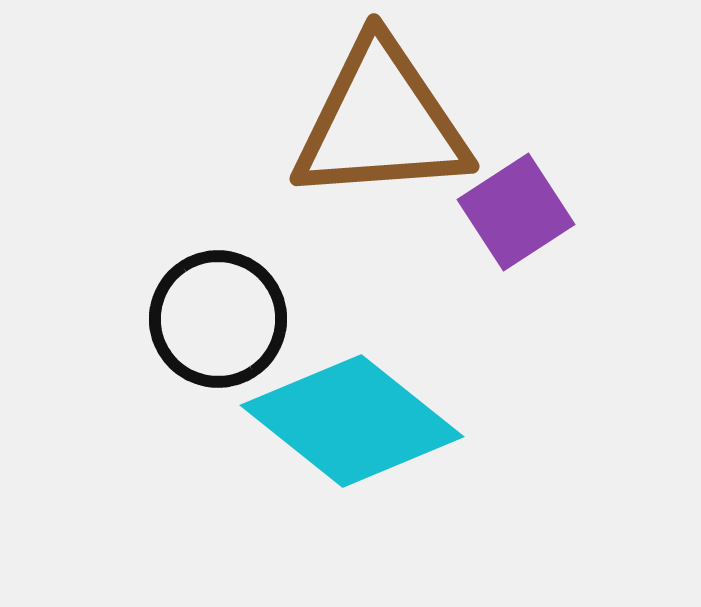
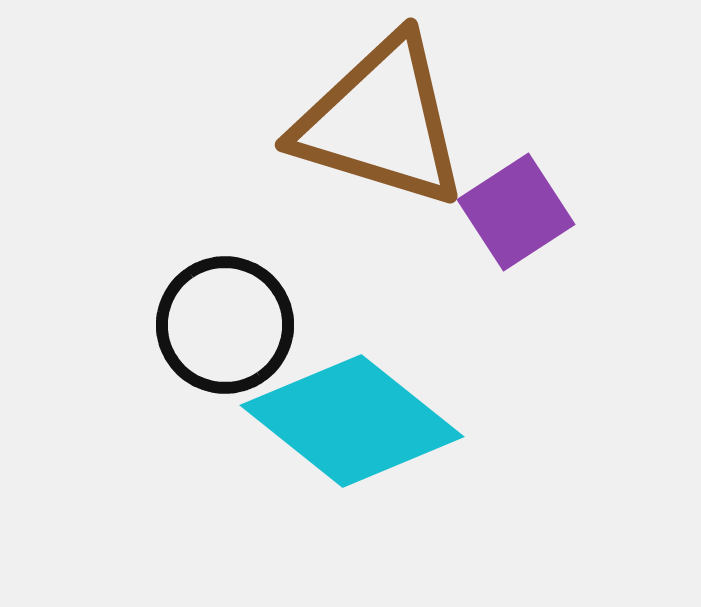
brown triangle: rotated 21 degrees clockwise
black circle: moved 7 px right, 6 px down
